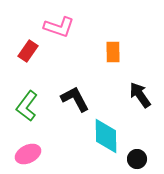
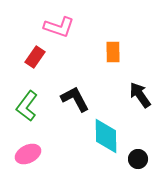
red rectangle: moved 7 px right, 6 px down
black circle: moved 1 px right
